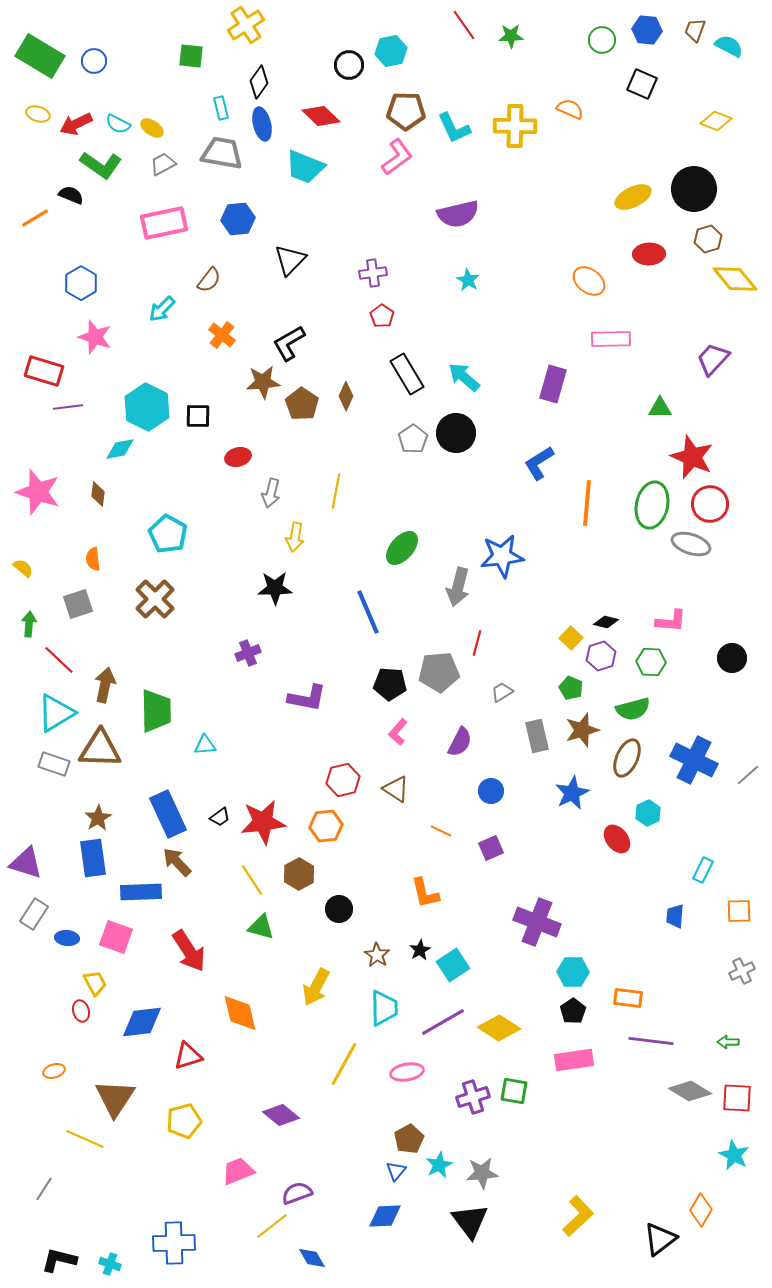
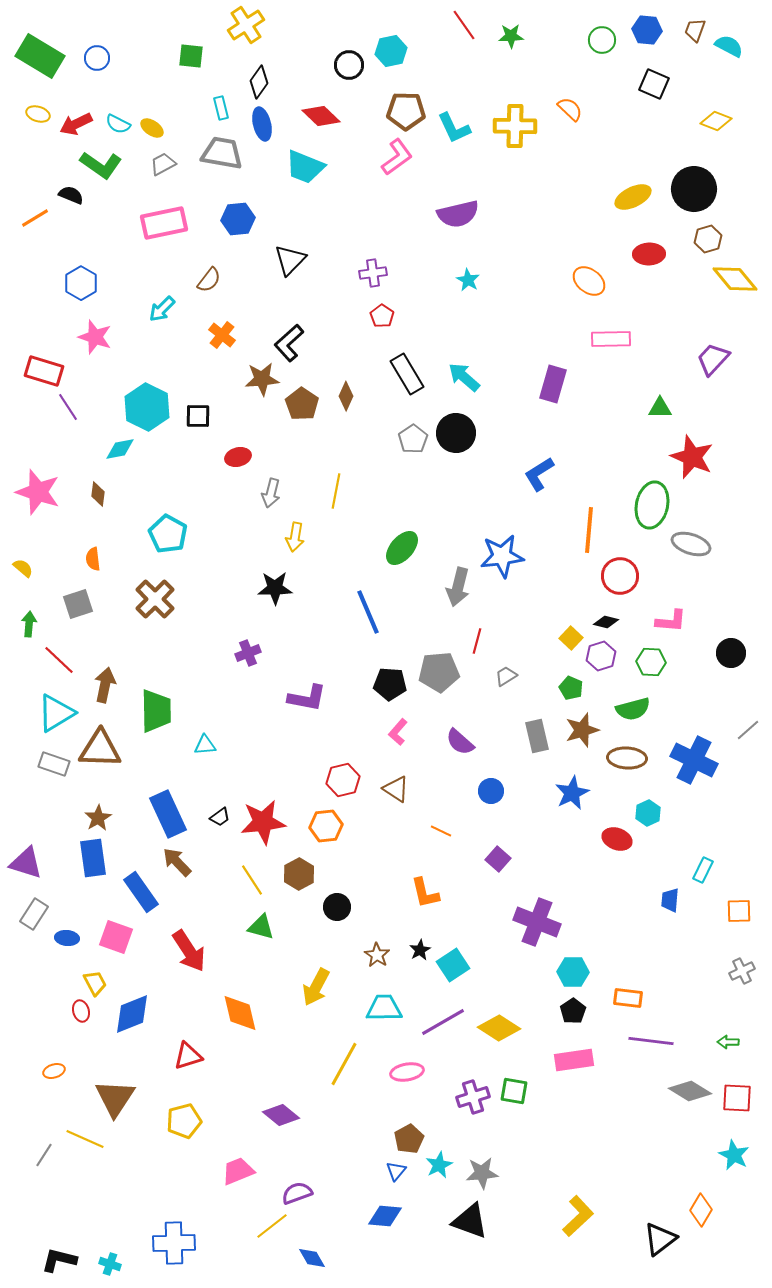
blue circle at (94, 61): moved 3 px right, 3 px up
black square at (642, 84): moved 12 px right
orange semicircle at (570, 109): rotated 20 degrees clockwise
black L-shape at (289, 343): rotated 12 degrees counterclockwise
brown star at (263, 382): moved 1 px left, 3 px up
purple line at (68, 407): rotated 64 degrees clockwise
blue L-shape at (539, 463): moved 11 px down
orange line at (587, 503): moved 2 px right, 27 px down
red circle at (710, 504): moved 90 px left, 72 px down
red line at (477, 643): moved 2 px up
black circle at (732, 658): moved 1 px left, 5 px up
gray trapezoid at (502, 692): moved 4 px right, 16 px up
purple semicircle at (460, 742): rotated 104 degrees clockwise
brown ellipse at (627, 758): rotated 69 degrees clockwise
gray line at (748, 775): moved 45 px up
red ellipse at (617, 839): rotated 32 degrees counterclockwise
purple square at (491, 848): moved 7 px right, 11 px down; rotated 25 degrees counterclockwise
blue rectangle at (141, 892): rotated 57 degrees clockwise
black circle at (339, 909): moved 2 px left, 2 px up
blue trapezoid at (675, 916): moved 5 px left, 16 px up
cyan trapezoid at (384, 1008): rotated 90 degrees counterclockwise
blue diamond at (142, 1022): moved 10 px left, 8 px up; rotated 15 degrees counterclockwise
gray line at (44, 1189): moved 34 px up
blue diamond at (385, 1216): rotated 8 degrees clockwise
black triangle at (470, 1221): rotated 33 degrees counterclockwise
